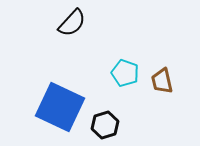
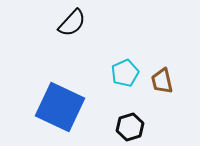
cyan pentagon: rotated 28 degrees clockwise
black hexagon: moved 25 px right, 2 px down
